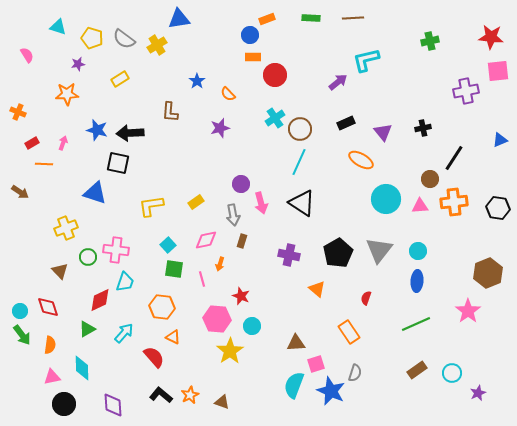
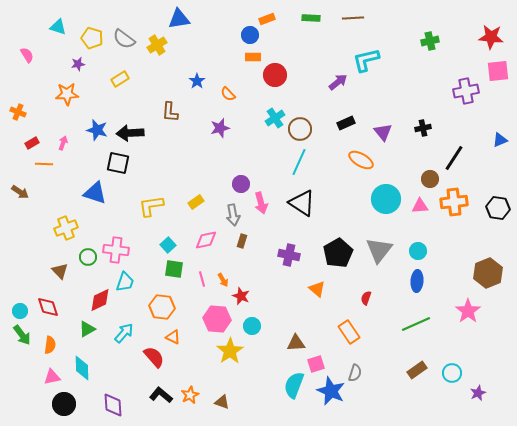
orange arrow at (220, 264): moved 3 px right, 16 px down; rotated 48 degrees counterclockwise
